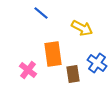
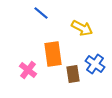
blue cross: moved 2 px left, 1 px down
